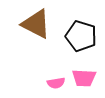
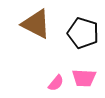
black pentagon: moved 2 px right, 3 px up
pink semicircle: rotated 42 degrees counterclockwise
